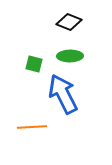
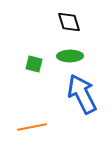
black diamond: rotated 50 degrees clockwise
blue arrow: moved 19 px right
orange line: rotated 8 degrees counterclockwise
